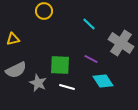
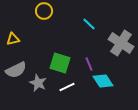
purple line: moved 2 px left, 5 px down; rotated 40 degrees clockwise
green square: moved 2 px up; rotated 15 degrees clockwise
white line: rotated 42 degrees counterclockwise
